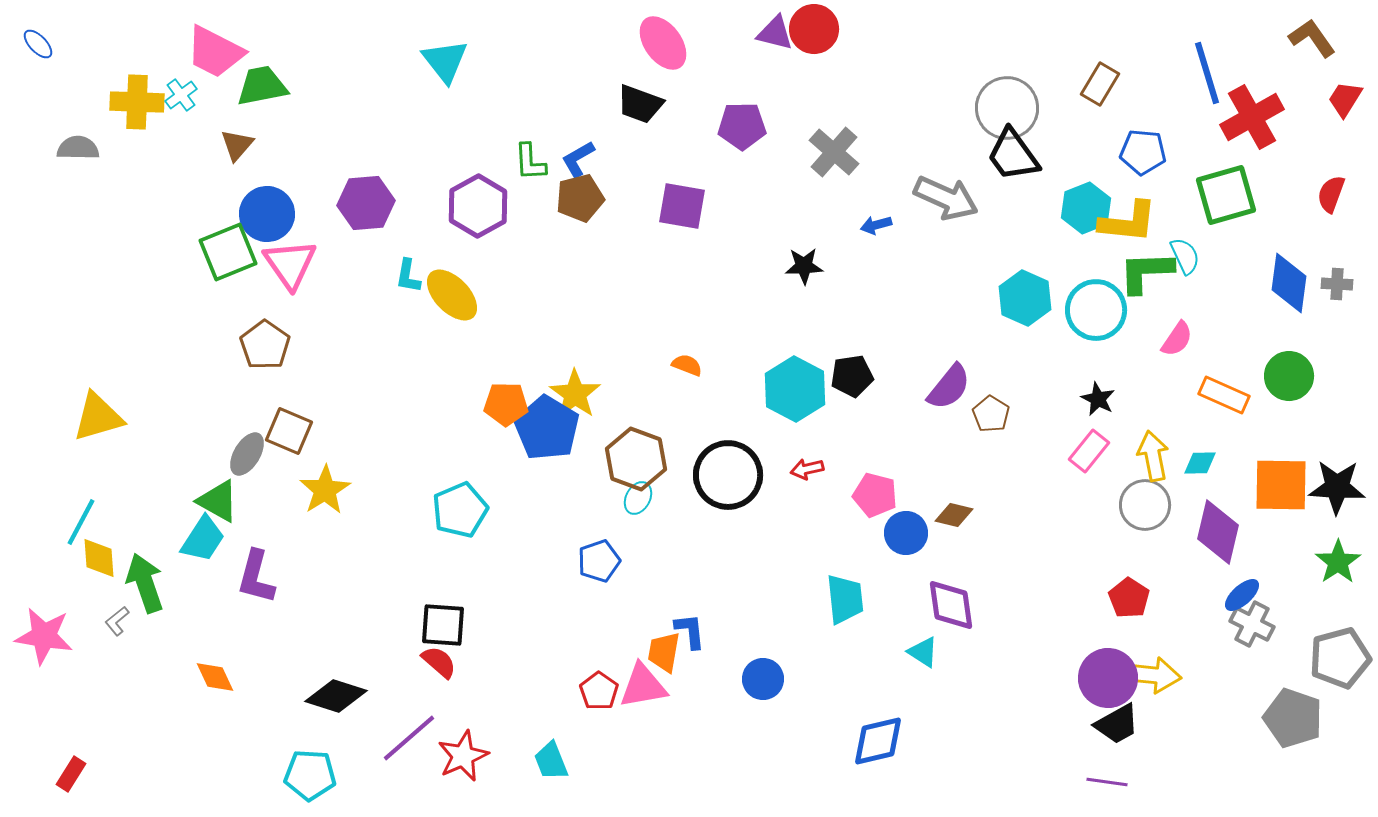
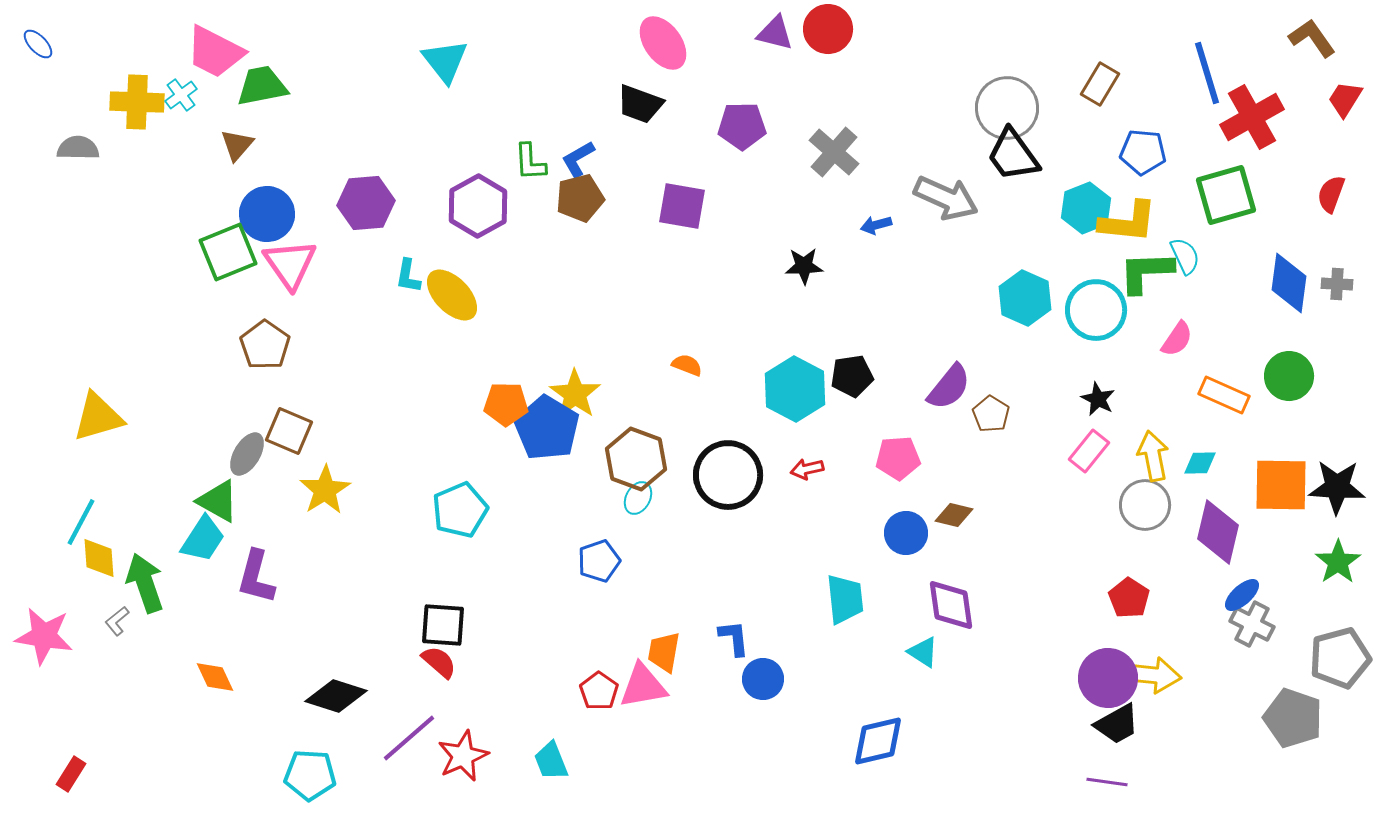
red circle at (814, 29): moved 14 px right
pink pentagon at (875, 495): moved 23 px right, 37 px up; rotated 18 degrees counterclockwise
blue L-shape at (690, 631): moved 44 px right, 7 px down
